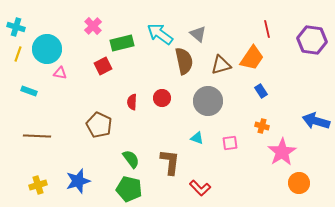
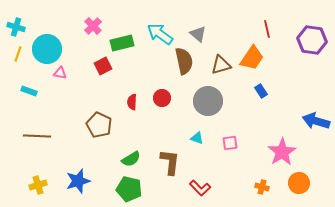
orange cross: moved 61 px down
green semicircle: rotated 96 degrees clockwise
